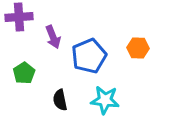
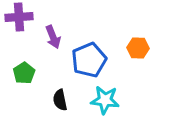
blue pentagon: moved 4 px down
